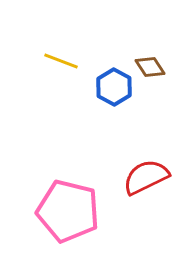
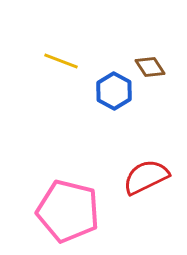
blue hexagon: moved 4 px down
